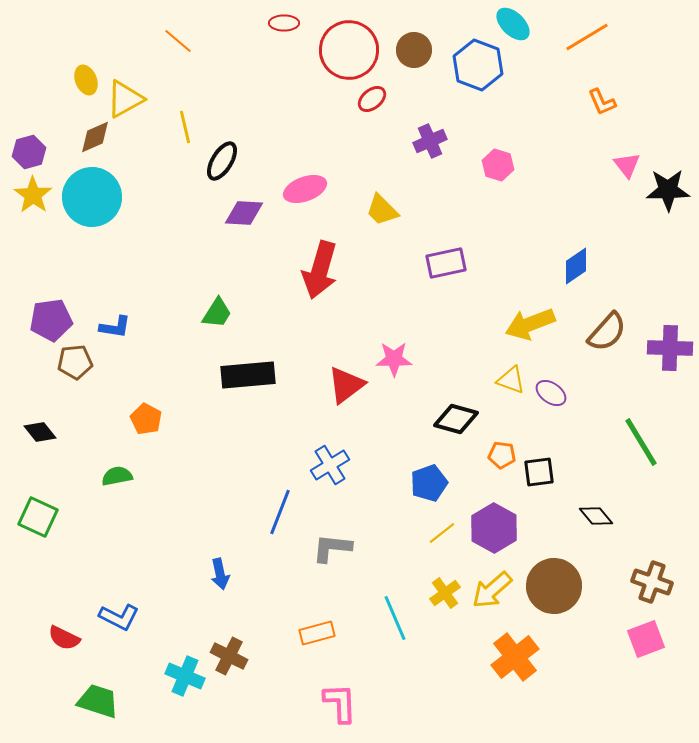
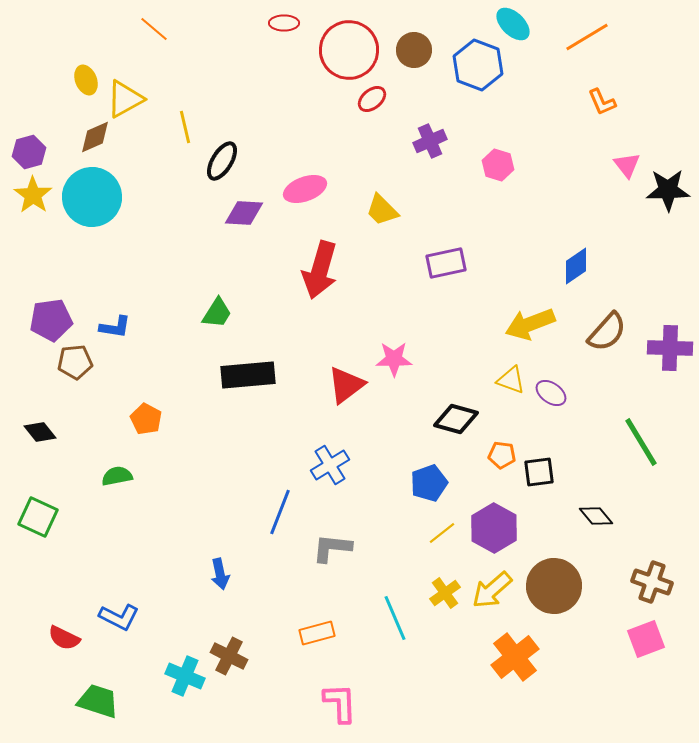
orange line at (178, 41): moved 24 px left, 12 px up
